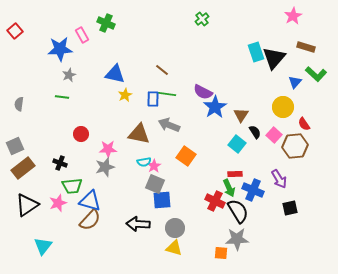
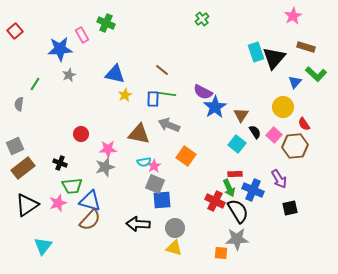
green line at (62, 97): moved 27 px left, 13 px up; rotated 64 degrees counterclockwise
